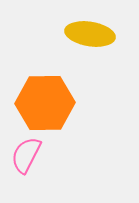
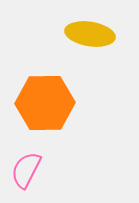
pink semicircle: moved 15 px down
